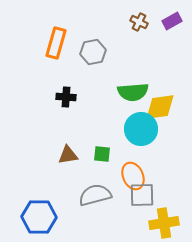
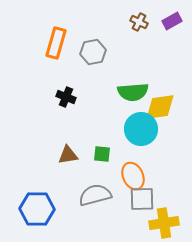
black cross: rotated 18 degrees clockwise
gray square: moved 4 px down
blue hexagon: moved 2 px left, 8 px up
